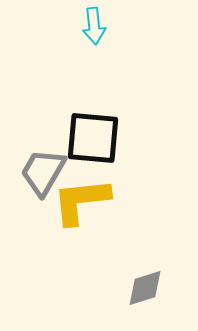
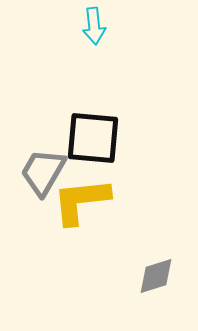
gray diamond: moved 11 px right, 12 px up
